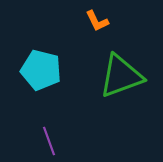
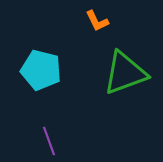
green triangle: moved 4 px right, 3 px up
